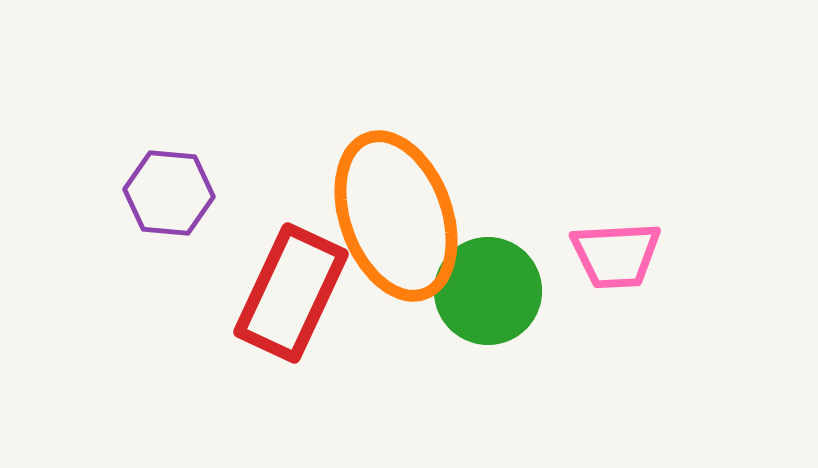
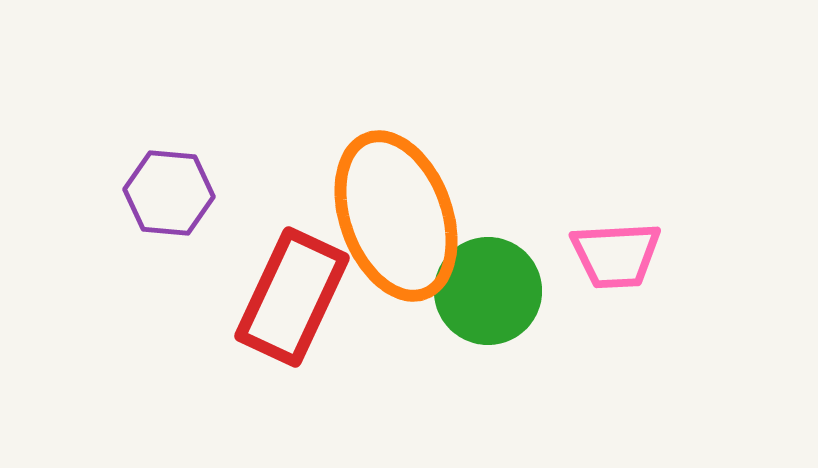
red rectangle: moved 1 px right, 4 px down
